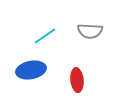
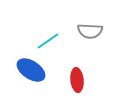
cyan line: moved 3 px right, 5 px down
blue ellipse: rotated 44 degrees clockwise
